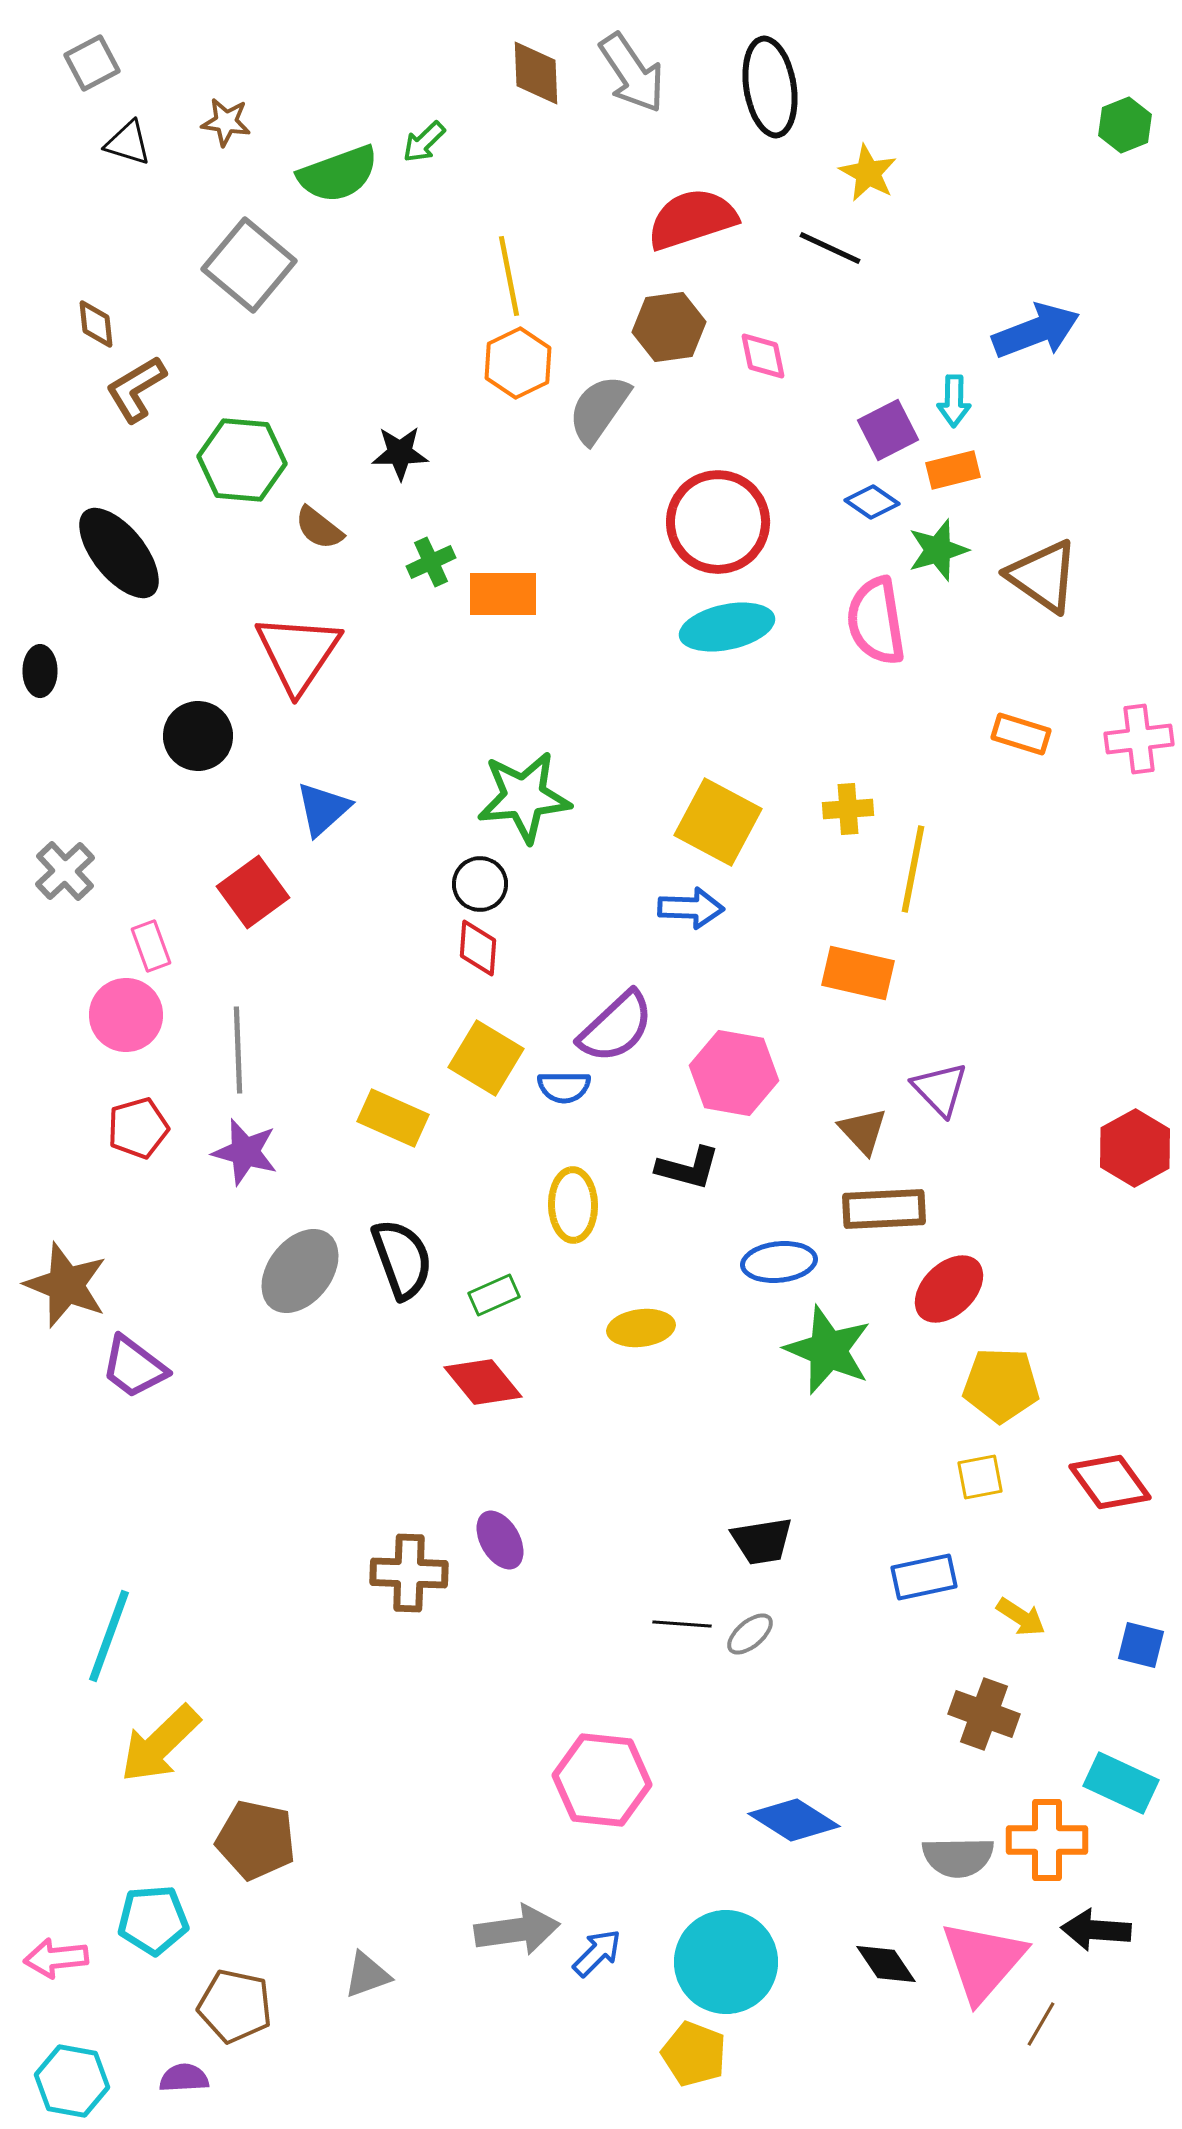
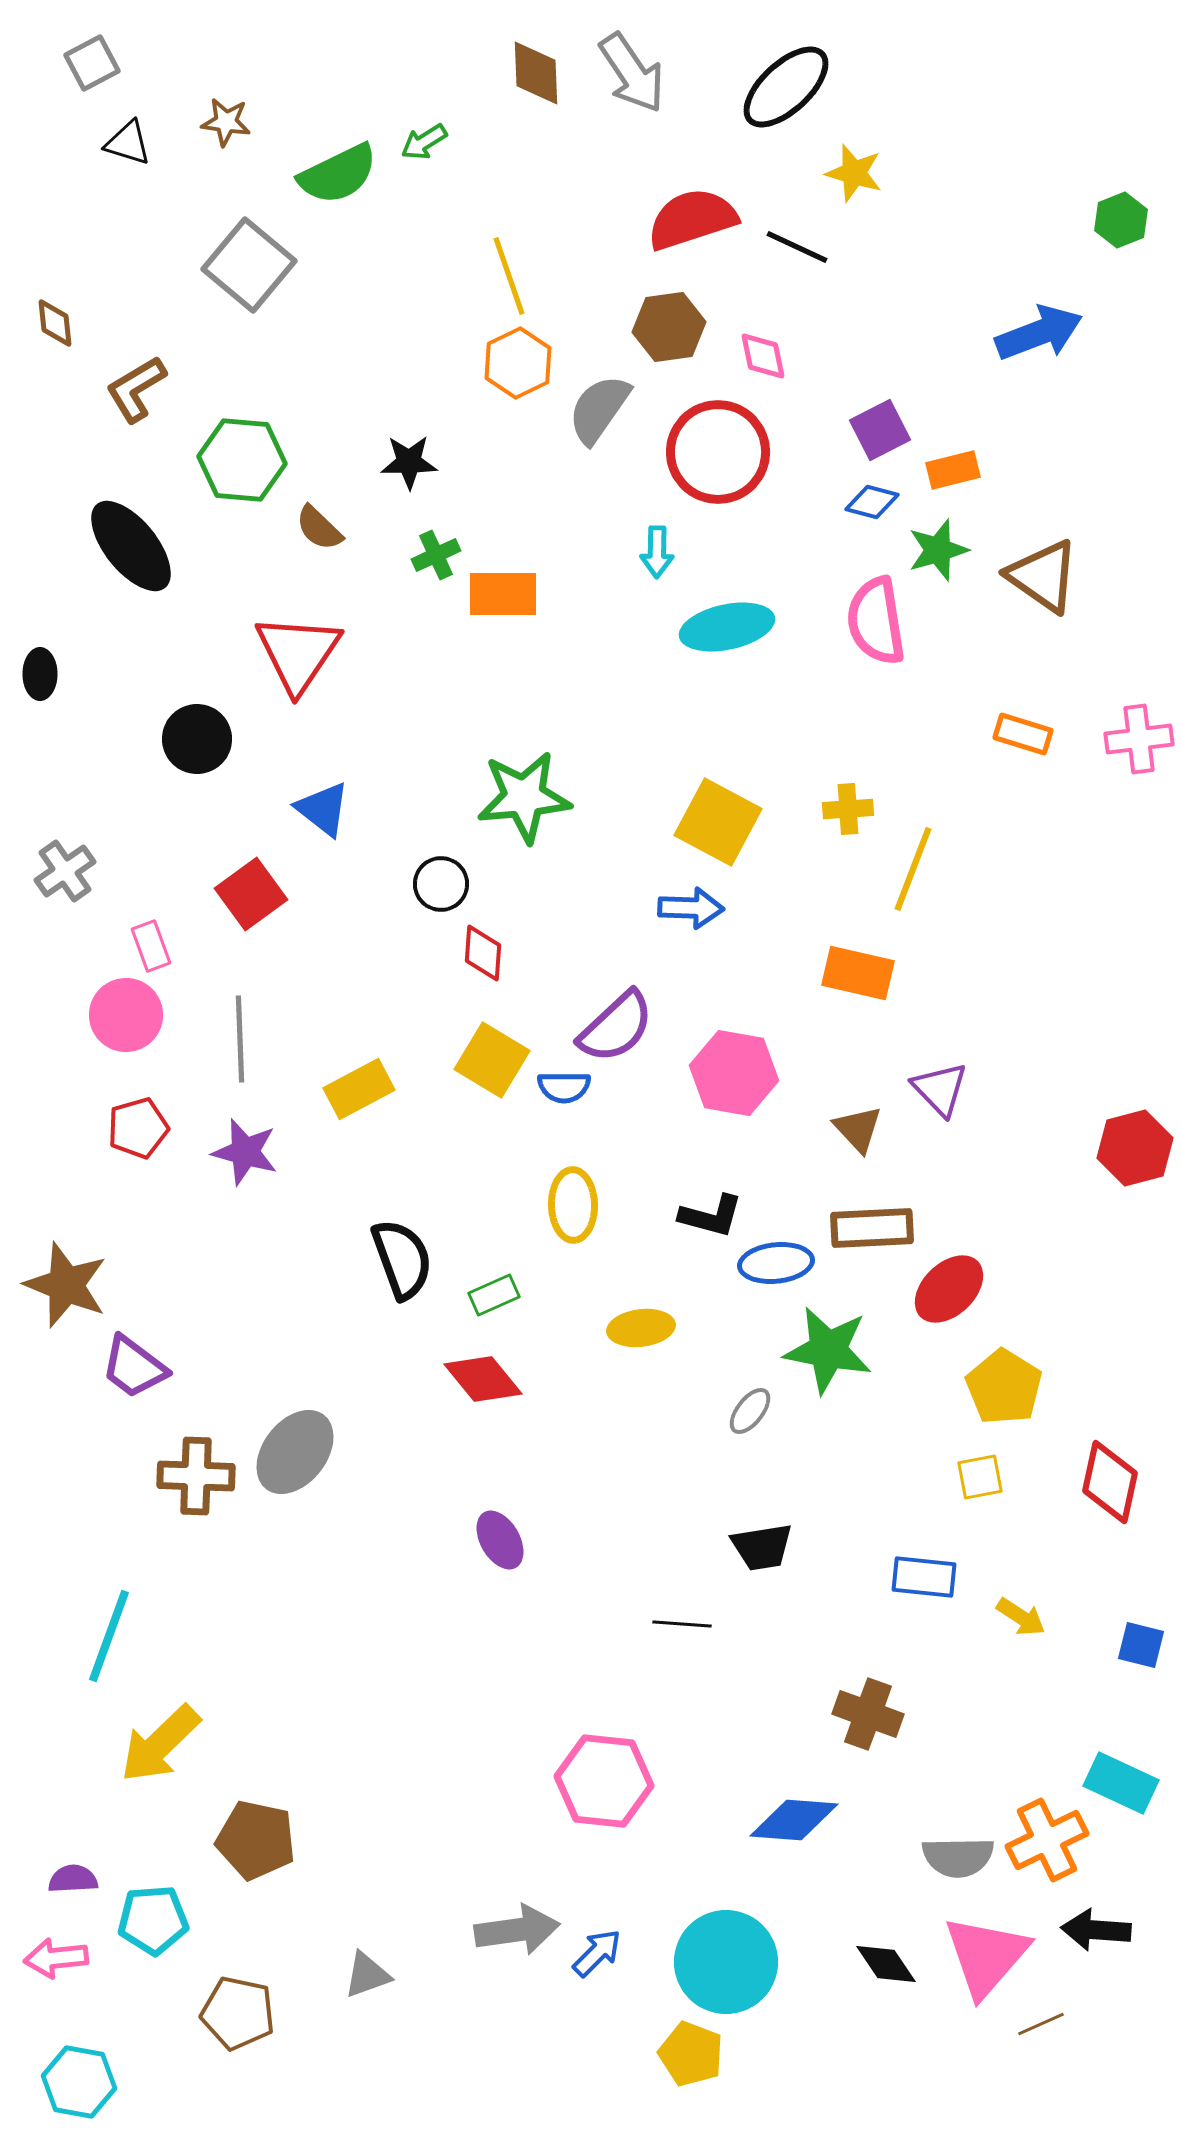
black ellipse at (770, 87): moved 16 px right; rotated 56 degrees clockwise
green hexagon at (1125, 125): moved 4 px left, 95 px down
green arrow at (424, 142): rotated 12 degrees clockwise
yellow star at (868, 173): moved 14 px left; rotated 12 degrees counterclockwise
green semicircle at (338, 174): rotated 6 degrees counterclockwise
black line at (830, 248): moved 33 px left, 1 px up
yellow line at (509, 276): rotated 8 degrees counterclockwise
brown diamond at (96, 324): moved 41 px left, 1 px up
blue arrow at (1036, 331): moved 3 px right, 2 px down
cyan arrow at (954, 401): moved 297 px left, 151 px down
purple square at (888, 430): moved 8 px left
black star at (400, 453): moved 9 px right, 9 px down
blue diamond at (872, 502): rotated 20 degrees counterclockwise
red circle at (718, 522): moved 70 px up
brown semicircle at (319, 528): rotated 6 degrees clockwise
black ellipse at (119, 553): moved 12 px right, 7 px up
green cross at (431, 562): moved 5 px right, 7 px up
black ellipse at (40, 671): moved 3 px down
orange rectangle at (1021, 734): moved 2 px right
black circle at (198, 736): moved 1 px left, 3 px down
blue triangle at (323, 809): rotated 40 degrees counterclockwise
yellow line at (913, 869): rotated 10 degrees clockwise
gray cross at (65, 871): rotated 8 degrees clockwise
black circle at (480, 884): moved 39 px left
red square at (253, 892): moved 2 px left, 2 px down
red diamond at (478, 948): moved 5 px right, 5 px down
gray line at (238, 1050): moved 2 px right, 11 px up
yellow square at (486, 1058): moved 6 px right, 2 px down
yellow rectangle at (393, 1118): moved 34 px left, 29 px up; rotated 52 degrees counterclockwise
brown triangle at (863, 1131): moved 5 px left, 2 px up
red hexagon at (1135, 1148): rotated 14 degrees clockwise
black L-shape at (688, 1168): moved 23 px right, 48 px down
brown rectangle at (884, 1209): moved 12 px left, 19 px down
blue ellipse at (779, 1262): moved 3 px left, 1 px down
gray ellipse at (300, 1271): moved 5 px left, 181 px down
green star at (828, 1350): rotated 12 degrees counterclockwise
red diamond at (483, 1382): moved 3 px up
yellow pentagon at (1001, 1385): moved 3 px right, 2 px down; rotated 30 degrees clockwise
red diamond at (1110, 1482): rotated 48 degrees clockwise
black trapezoid at (762, 1541): moved 6 px down
brown cross at (409, 1573): moved 213 px left, 97 px up
blue rectangle at (924, 1577): rotated 18 degrees clockwise
gray ellipse at (750, 1634): moved 223 px up; rotated 12 degrees counterclockwise
brown cross at (984, 1714): moved 116 px left
pink hexagon at (602, 1780): moved 2 px right, 1 px down
blue diamond at (794, 1820): rotated 28 degrees counterclockwise
orange cross at (1047, 1840): rotated 26 degrees counterclockwise
pink triangle at (983, 1961): moved 3 px right, 5 px up
brown pentagon at (235, 2006): moved 3 px right, 7 px down
brown line at (1041, 2024): rotated 36 degrees clockwise
yellow pentagon at (694, 2054): moved 3 px left
purple semicircle at (184, 2078): moved 111 px left, 199 px up
cyan hexagon at (72, 2081): moved 7 px right, 1 px down
